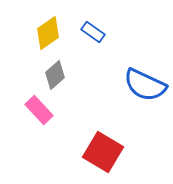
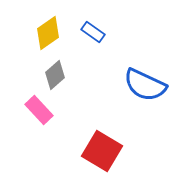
red square: moved 1 px left, 1 px up
